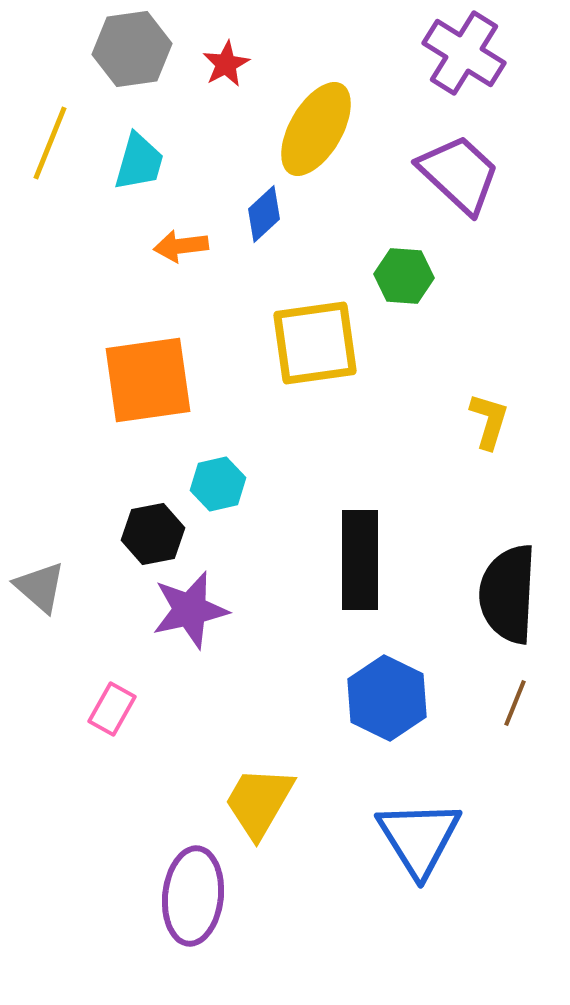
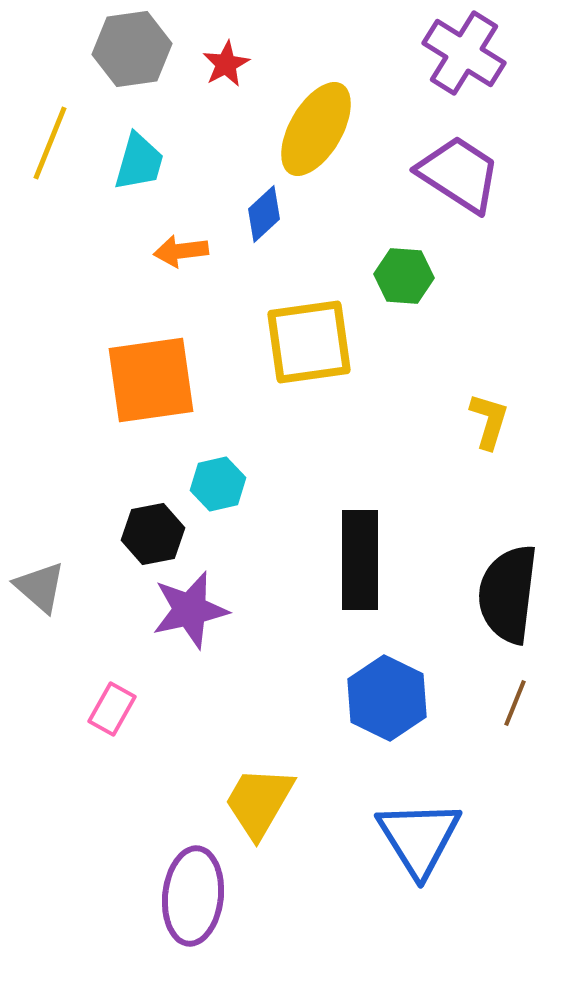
purple trapezoid: rotated 10 degrees counterclockwise
orange arrow: moved 5 px down
yellow square: moved 6 px left, 1 px up
orange square: moved 3 px right
black semicircle: rotated 4 degrees clockwise
